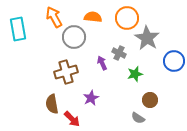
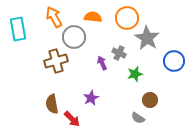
brown cross: moved 10 px left, 11 px up
